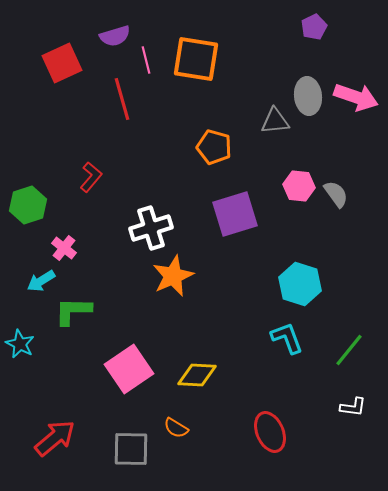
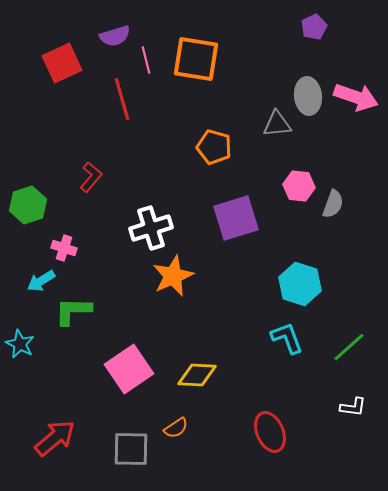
gray triangle: moved 2 px right, 3 px down
gray semicircle: moved 3 px left, 10 px down; rotated 56 degrees clockwise
purple square: moved 1 px right, 4 px down
pink cross: rotated 20 degrees counterclockwise
green line: moved 3 px up; rotated 9 degrees clockwise
orange semicircle: rotated 65 degrees counterclockwise
